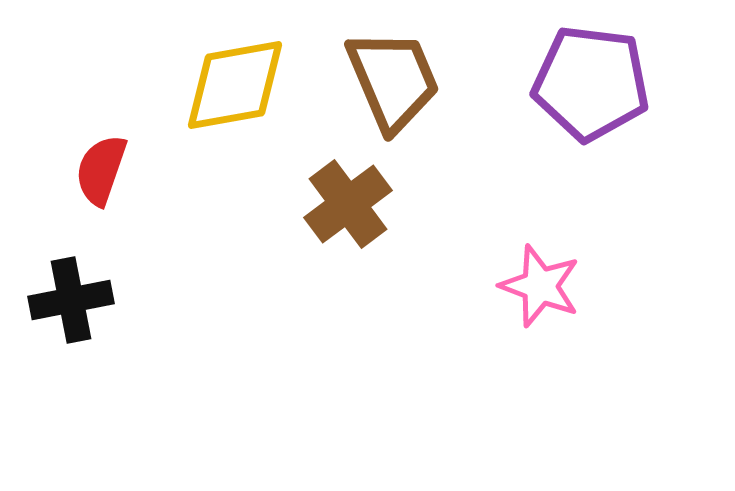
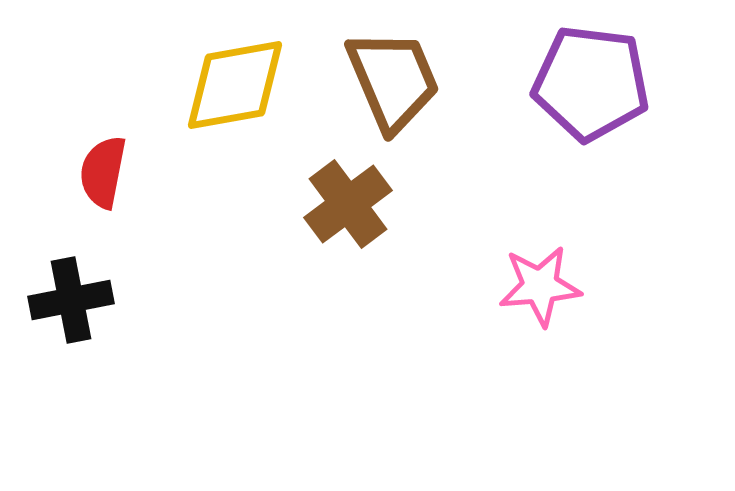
red semicircle: moved 2 px right, 2 px down; rotated 8 degrees counterclockwise
pink star: rotated 26 degrees counterclockwise
